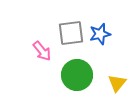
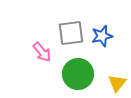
blue star: moved 2 px right, 2 px down
pink arrow: moved 1 px down
green circle: moved 1 px right, 1 px up
